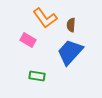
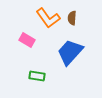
orange L-shape: moved 3 px right
brown semicircle: moved 1 px right, 7 px up
pink rectangle: moved 1 px left
